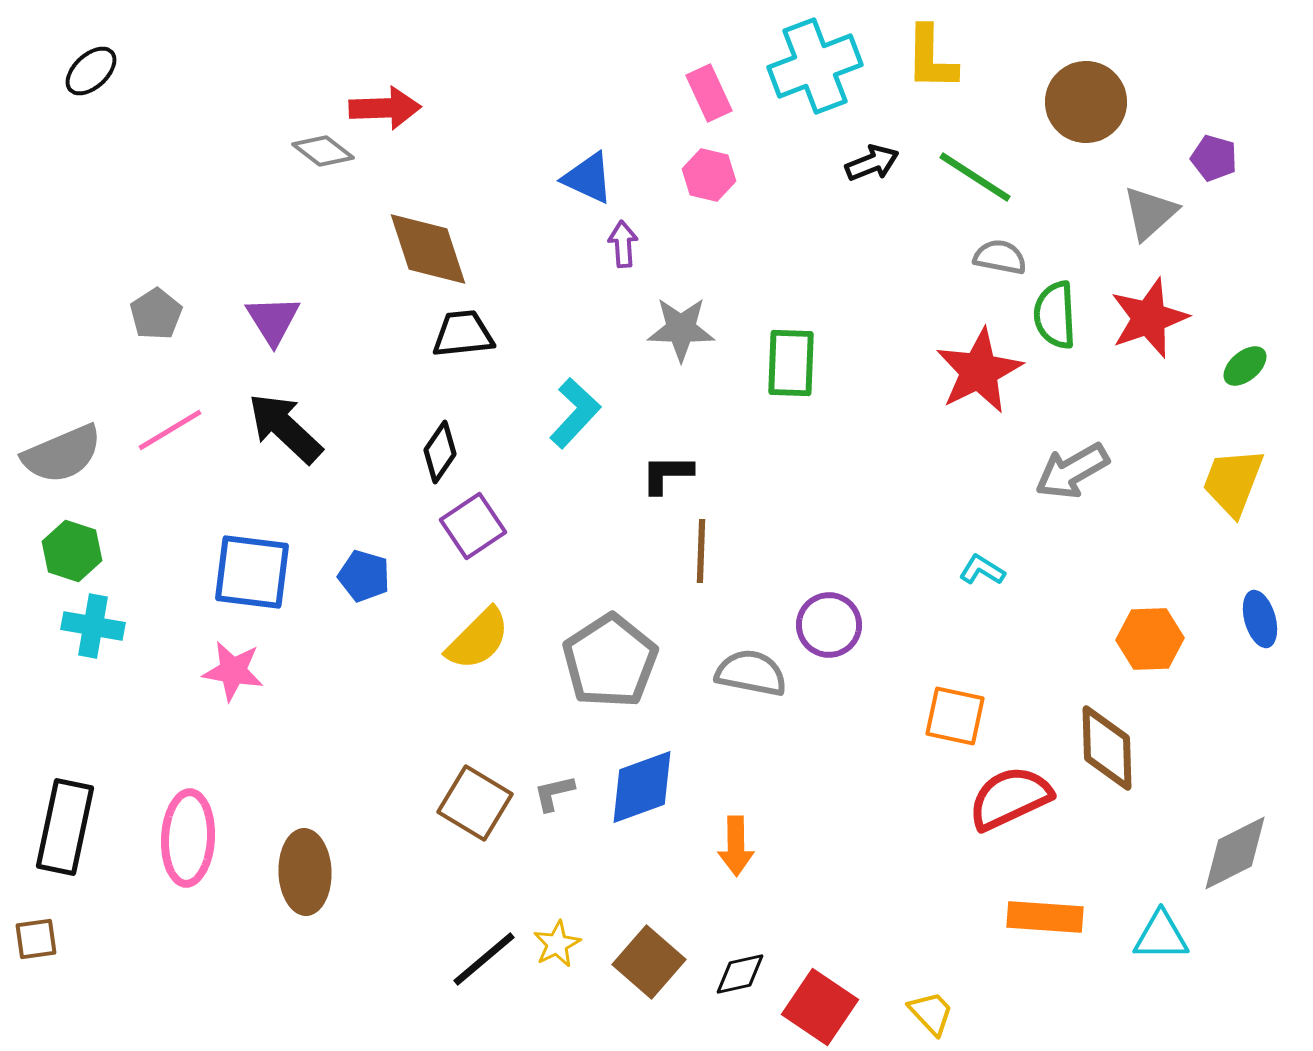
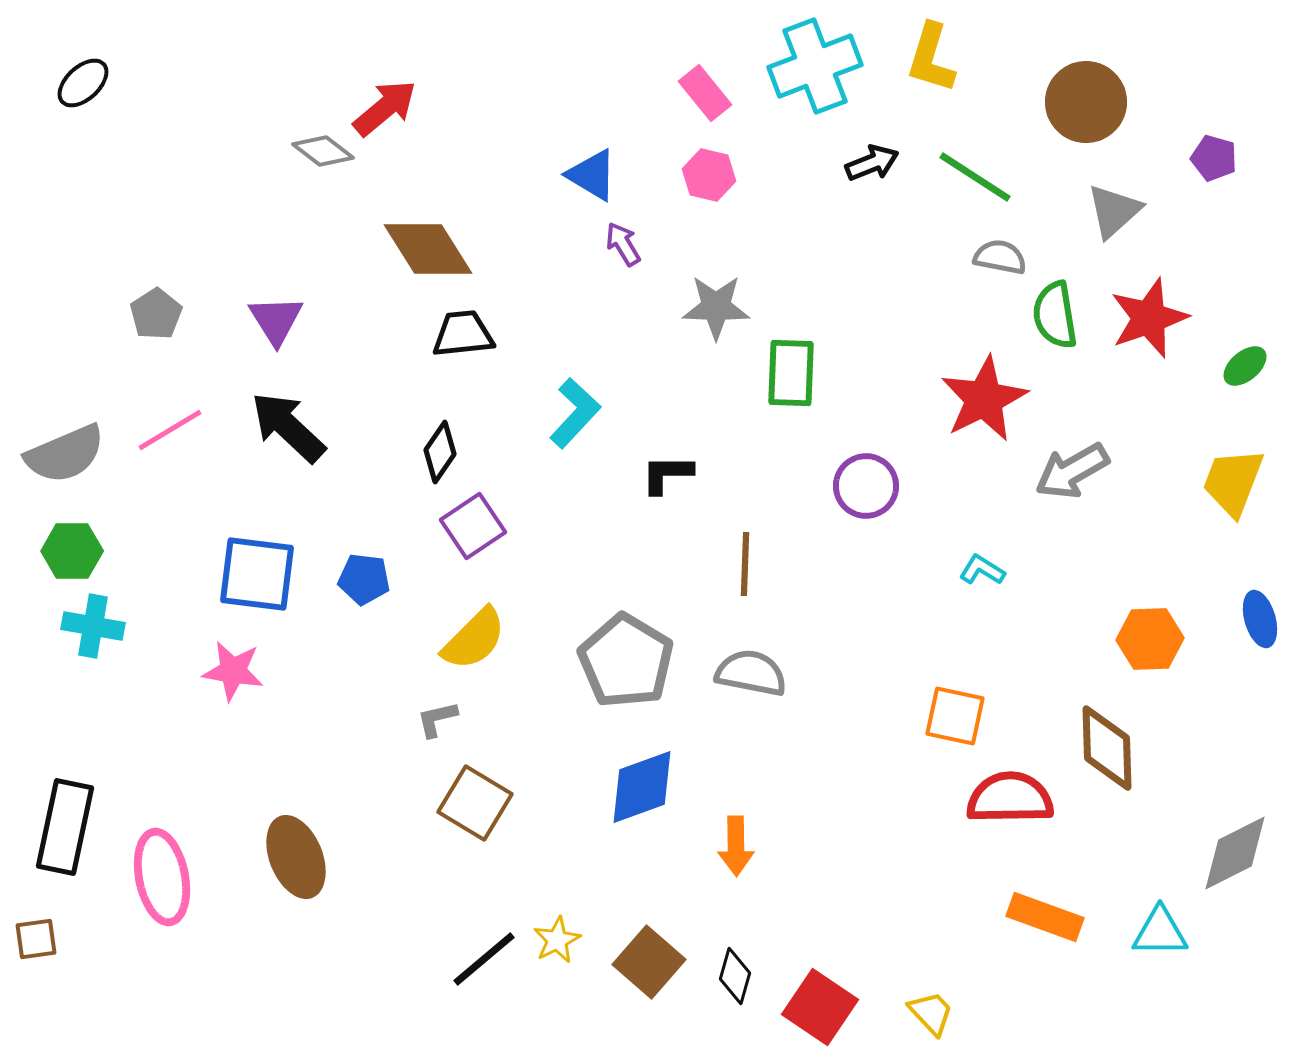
yellow L-shape at (931, 58): rotated 16 degrees clockwise
black ellipse at (91, 71): moved 8 px left, 12 px down
pink rectangle at (709, 93): moved 4 px left; rotated 14 degrees counterclockwise
red arrow at (385, 108): rotated 38 degrees counterclockwise
blue triangle at (588, 178): moved 4 px right, 3 px up; rotated 6 degrees clockwise
gray triangle at (1150, 213): moved 36 px left, 2 px up
purple arrow at (623, 244): rotated 27 degrees counterclockwise
brown diamond at (428, 249): rotated 14 degrees counterclockwise
green semicircle at (1055, 315): rotated 6 degrees counterclockwise
purple triangle at (273, 320): moved 3 px right
gray star at (681, 329): moved 35 px right, 22 px up
green rectangle at (791, 363): moved 10 px down
red star at (979, 371): moved 5 px right, 28 px down
black arrow at (285, 428): moved 3 px right, 1 px up
gray semicircle at (62, 454): moved 3 px right
green hexagon at (72, 551): rotated 18 degrees counterclockwise
brown line at (701, 551): moved 44 px right, 13 px down
blue square at (252, 572): moved 5 px right, 2 px down
blue pentagon at (364, 576): moved 3 px down; rotated 9 degrees counterclockwise
purple circle at (829, 625): moved 37 px right, 139 px up
yellow semicircle at (478, 639): moved 4 px left
gray pentagon at (610, 661): moved 16 px right; rotated 8 degrees counterclockwise
gray L-shape at (554, 793): moved 117 px left, 74 px up
red semicircle at (1010, 798): rotated 24 degrees clockwise
pink ellipse at (188, 838): moved 26 px left, 39 px down; rotated 14 degrees counterclockwise
brown ellipse at (305, 872): moved 9 px left, 15 px up; rotated 20 degrees counterclockwise
orange rectangle at (1045, 917): rotated 16 degrees clockwise
cyan triangle at (1161, 936): moved 1 px left, 4 px up
yellow star at (557, 944): moved 4 px up
black diamond at (740, 974): moved 5 px left, 2 px down; rotated 62 degrees counterclockwise
